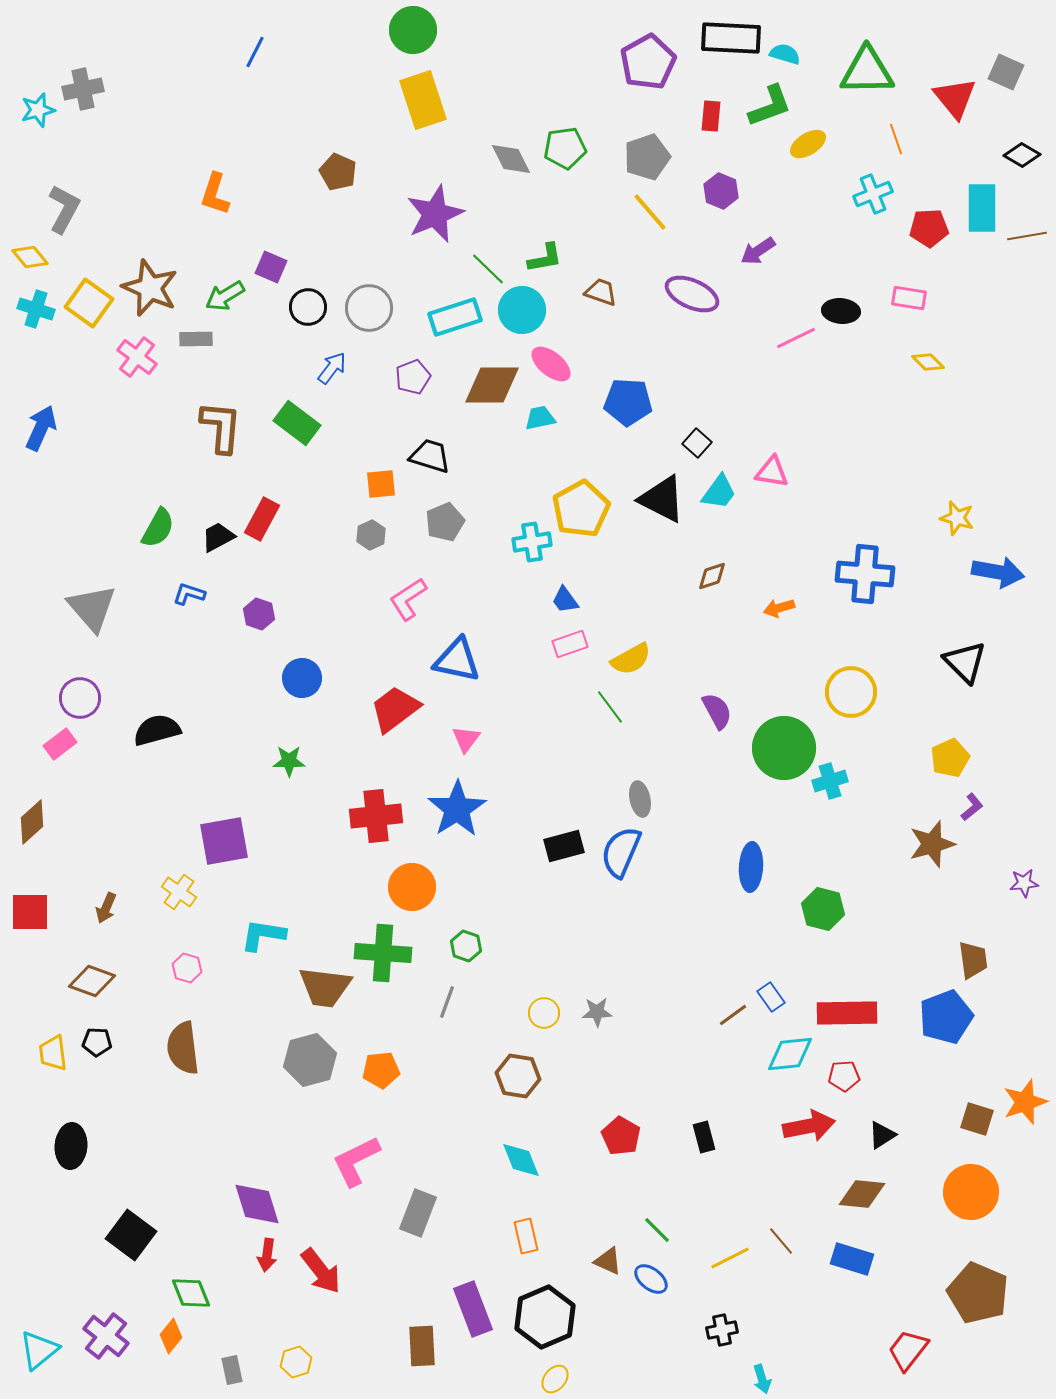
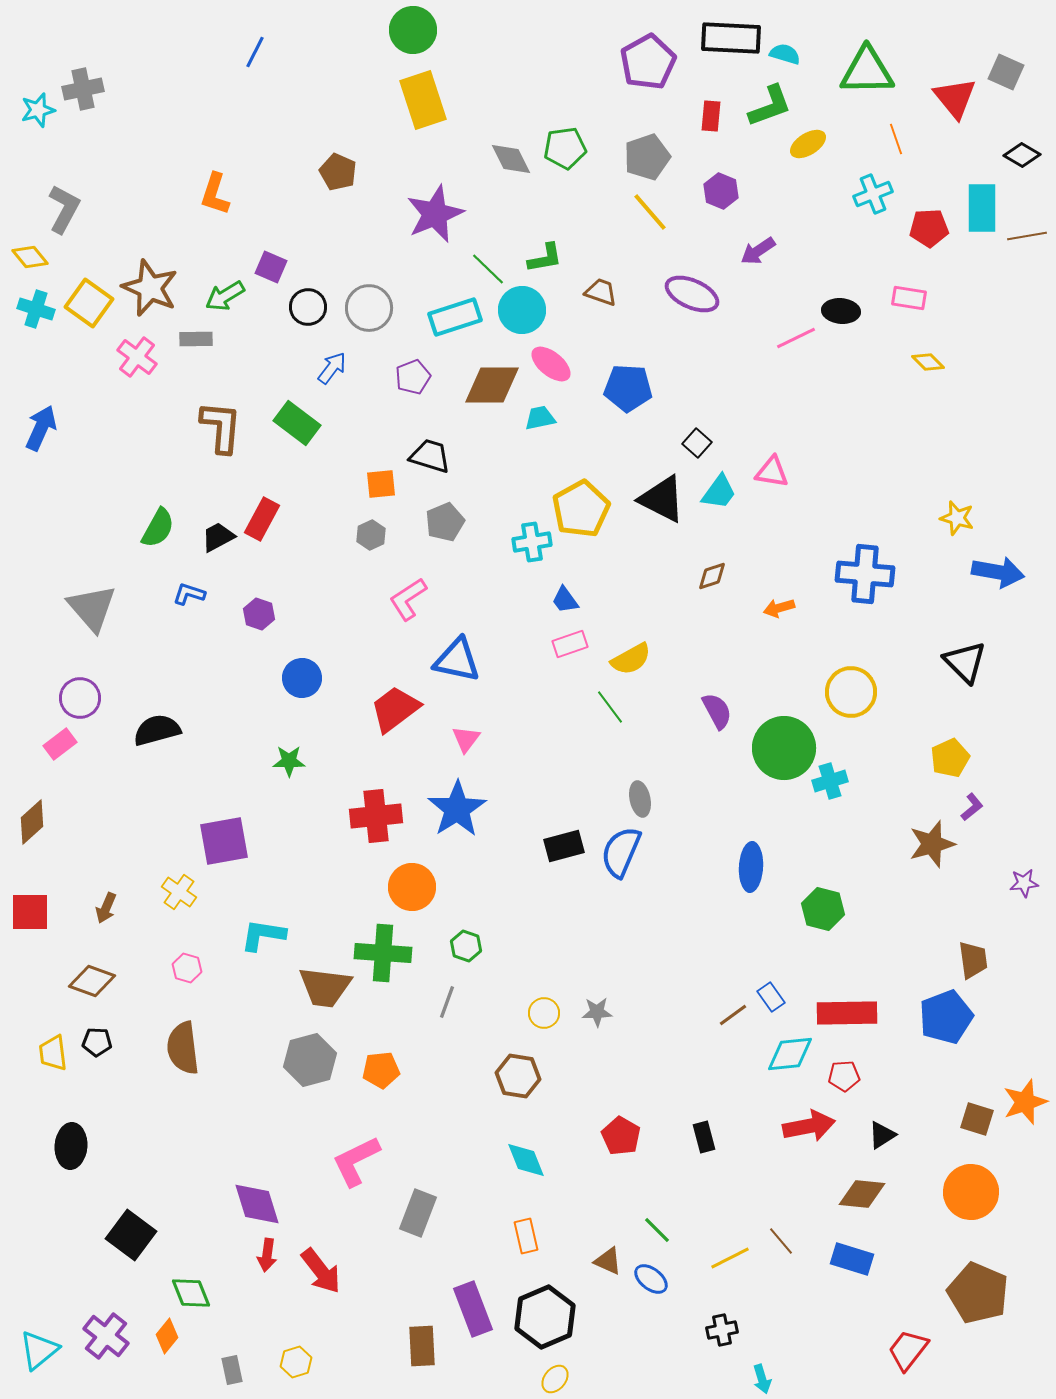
blue pentagon at (628, 402): moved 14 px up
cyan diamond at (521, 1160): moved 5 px right
orange diamond at (171, 1336): moved 4 px left
